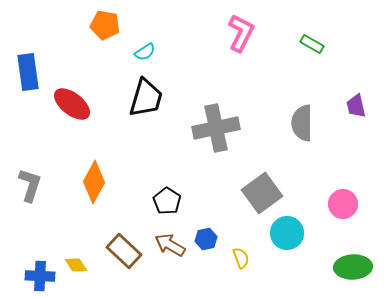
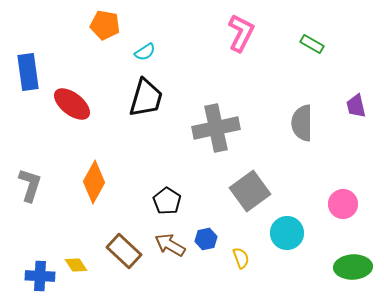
gray square: moved 12 px left, 2 px up
